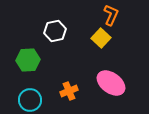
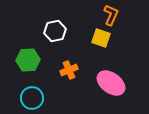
yellow square: rotated 24 degrees counterclockwise
orange cross: moved 21 px up
cyan circle: moved 2 px right, 2 px up
